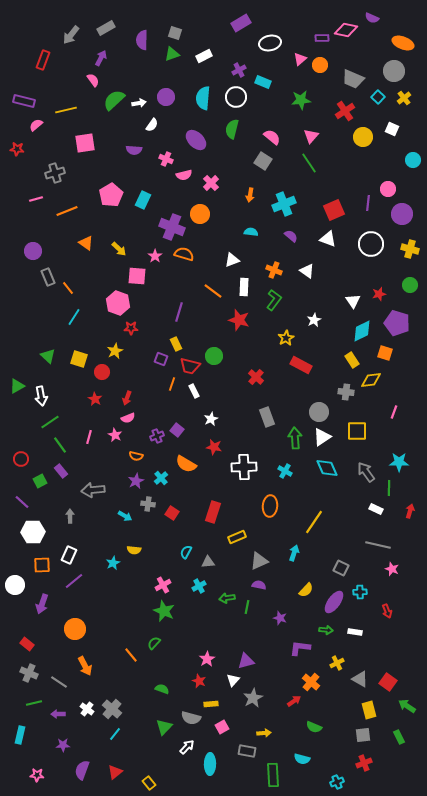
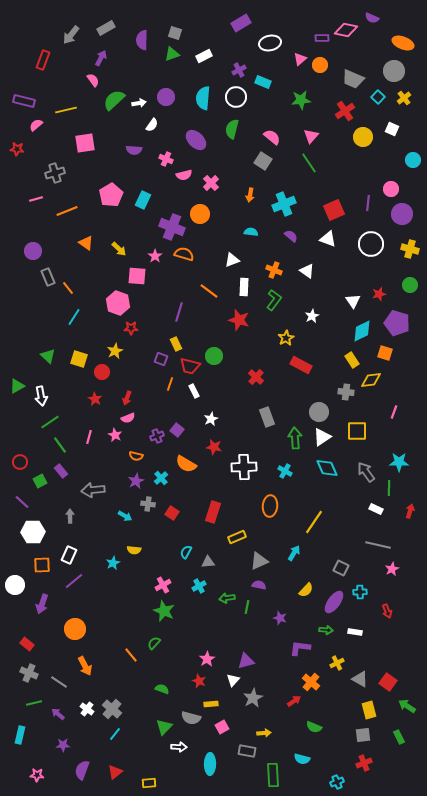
pink circle at (388, 189): moved 3 px right
orange line at (213, 291): moved 4 px left
white star at (314, 320): moved 2 px left, 4 px up
orange line at (172, 384): moved 2 px left
red circle at (21, 459): moved 1 px left, 3 px down
cyan arrow at (294, 553): rotated 14 degrees clockwise
pink star at (392, 569): rotated 24 degrees clockwise
purple arrow at (58, 714): rotated 40 degrees clockwise
white arrow at (187, 747): moved 8 px left; rotated 49 degrees clockwise
yellow rectangle at (149, 783): rotated 56 degrees counterclockwise
